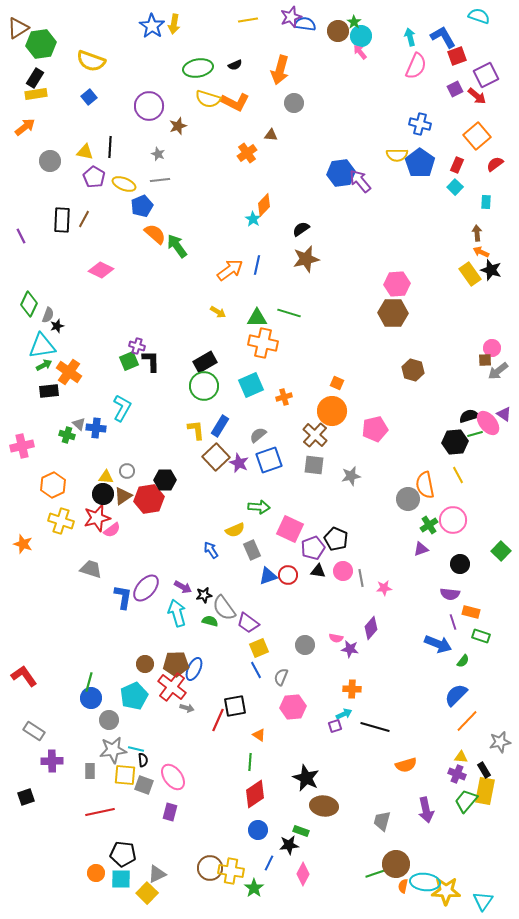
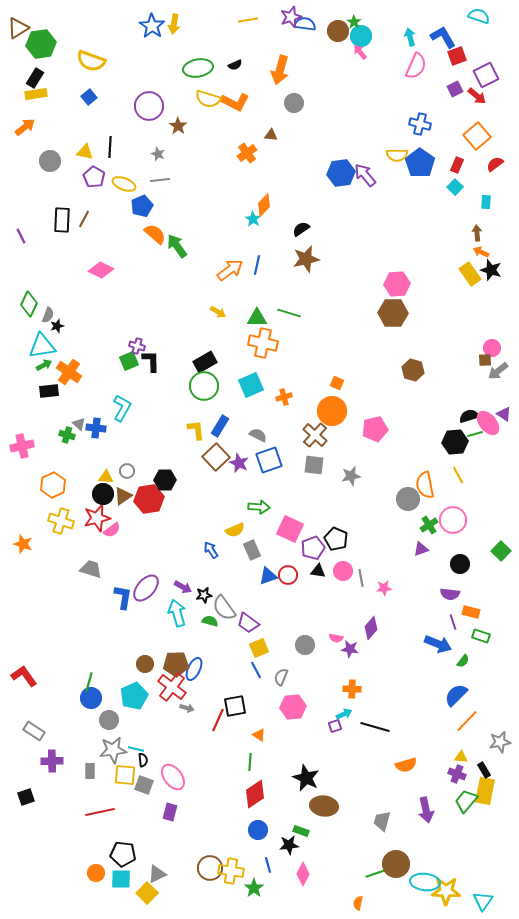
brown star at (178, 126): rotated 18 degrees counterclockwise
purple arrow at (360, 181): moved 5 px right, 6 px up
gray semicircle at (258, 435): rotated 66 degrees clockwise
blue line at (269, 863): moved 1 px left, 2 px down; rotated 42 degrees counterclockwise
orange semicircle at (403, 886): moved 45 px left, 17 px down
